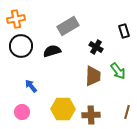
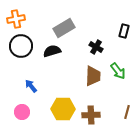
gray rectangle: moved 4 px left, 2 px down
black rectangle: rotated 32 degrees clockwise
